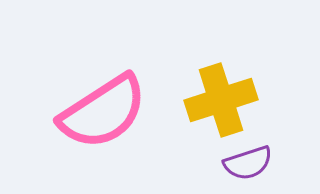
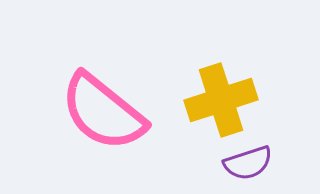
pink semicircle: rotated 72 degrees clockwise
